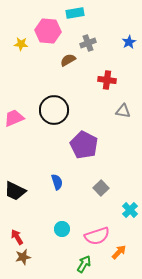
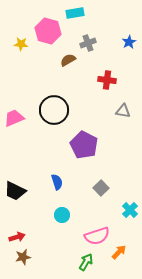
pink hexagon: rotated 10 degrees clockwise
cyan circle: moved 14 px up
red arrow: rotated 105 degrees clockwise
green arrow: moved 2 px right, 2 px up
